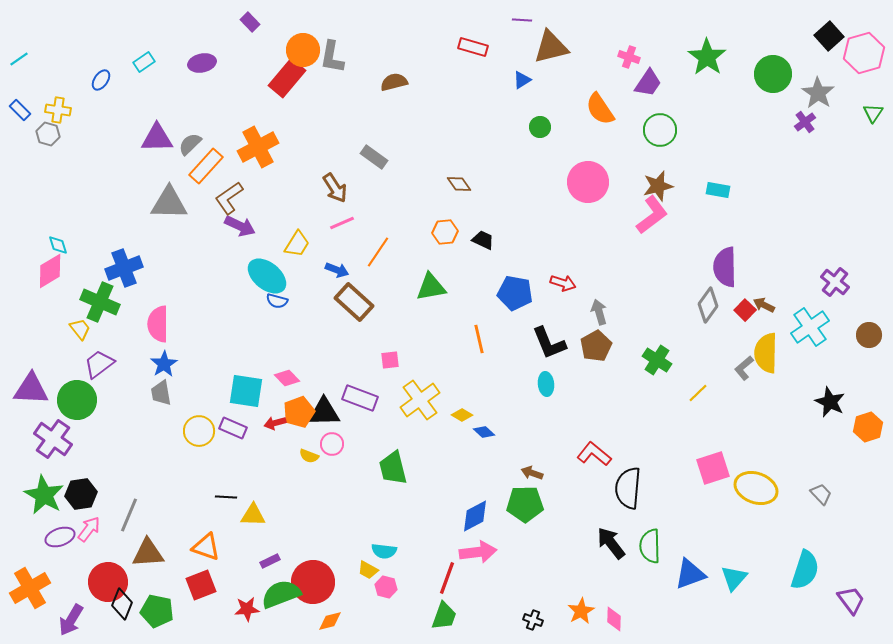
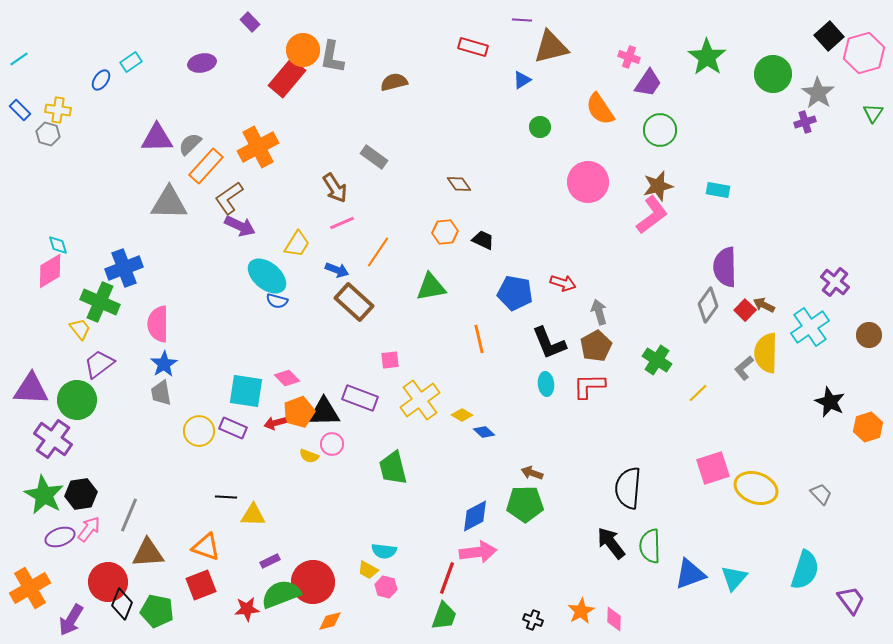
cyan rectangle at (144, 62): moved 13 px left
purple cross at (805, 122): rotated 20 degrees clockwise
red L-shape at (594, 454): moved 5 px left, 68 px up; rotated 40 degrees counterclockwise
